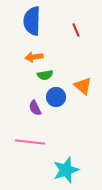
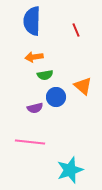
purple semicircle: rotated 77 degrees counterclockwise
cyan star: moved 4 px right
